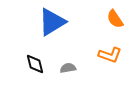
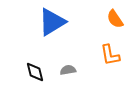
orange L-shape: rotated 60 degrees clockwise
black diamond: moved 8 px down
gray semicircle: moved 2 px down
